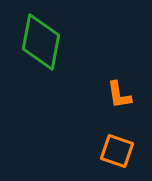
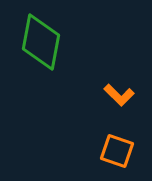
orange L-shape: rotated 36 degrees counterclockwise
